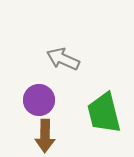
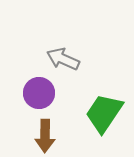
purple circle: moved 7 px up
green trapezoid: rotated 48 degrees clockwise
